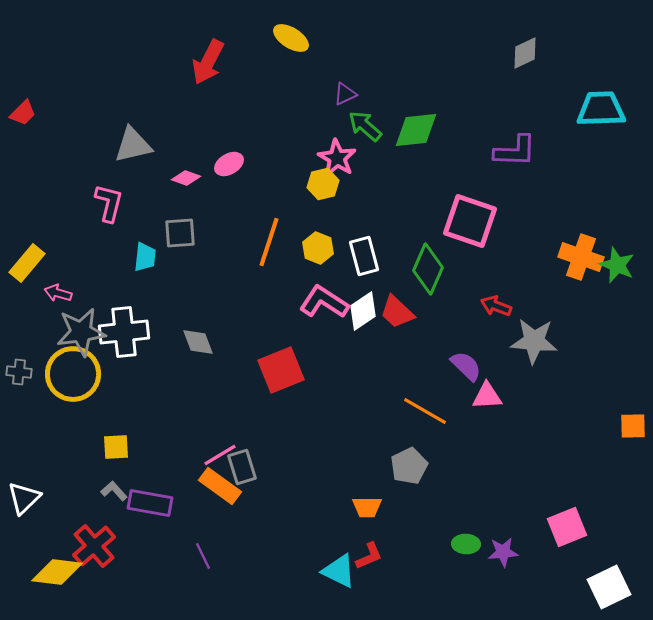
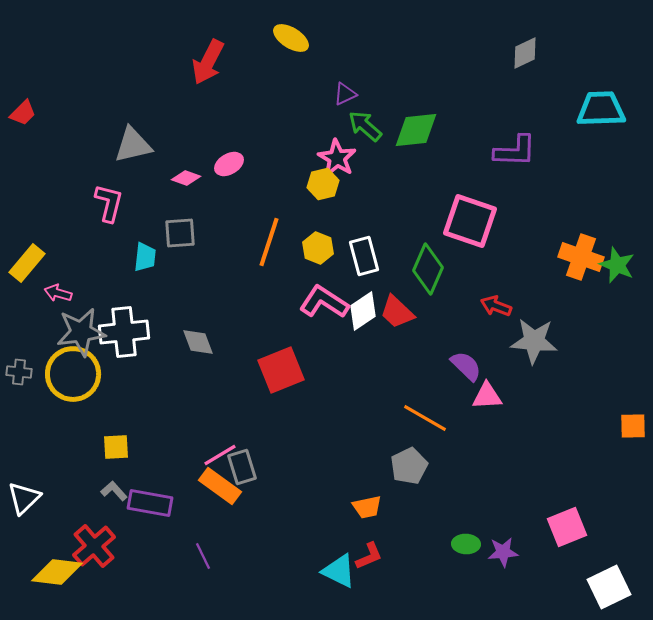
orange line at (425, 411): moved 7 px down
orange trapezoid at (367, 507): rotated 12 degrees counterclockwise
